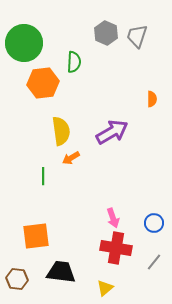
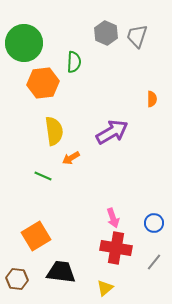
yellow semicircle: moved 7 px left
green line: rotated 66 degrees counterclockwise
orange square: rotated 24 degrees counterclockwise
